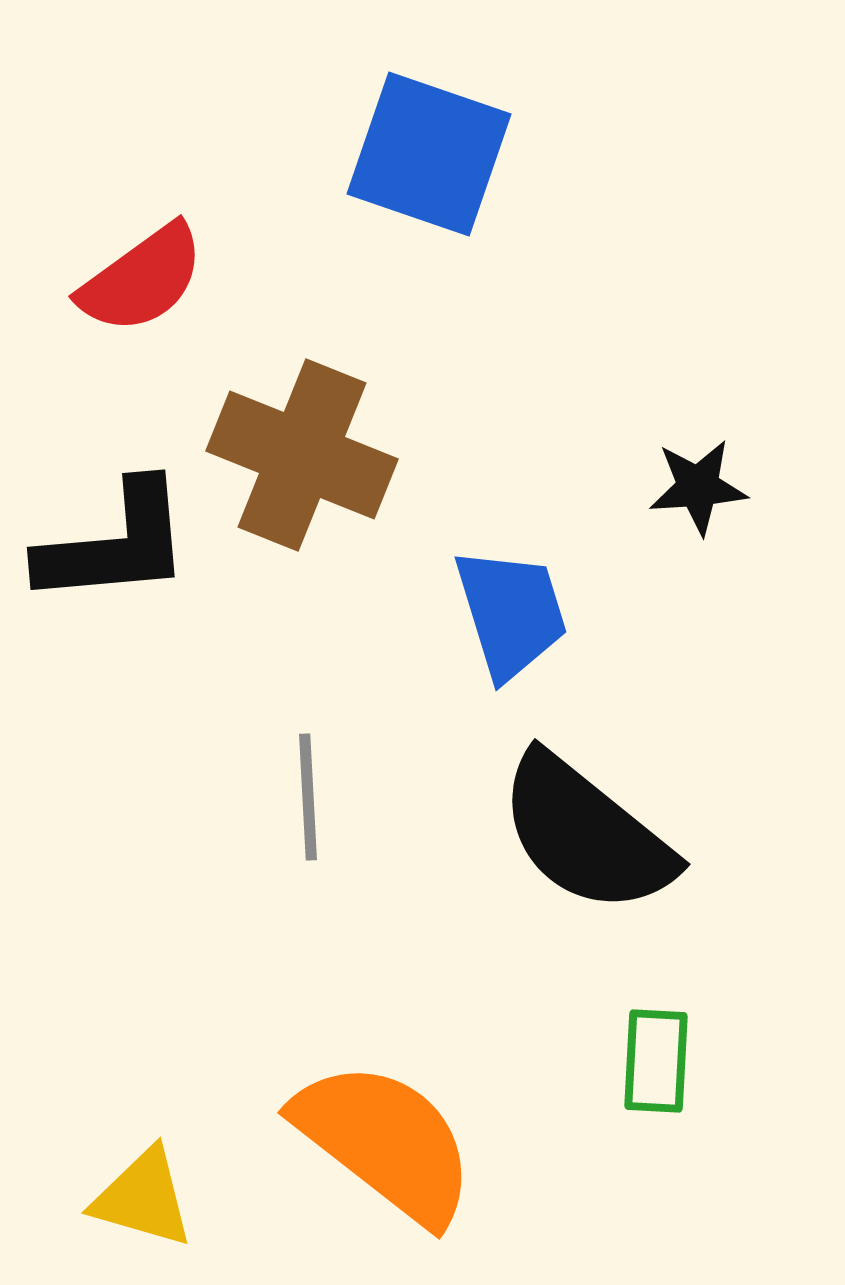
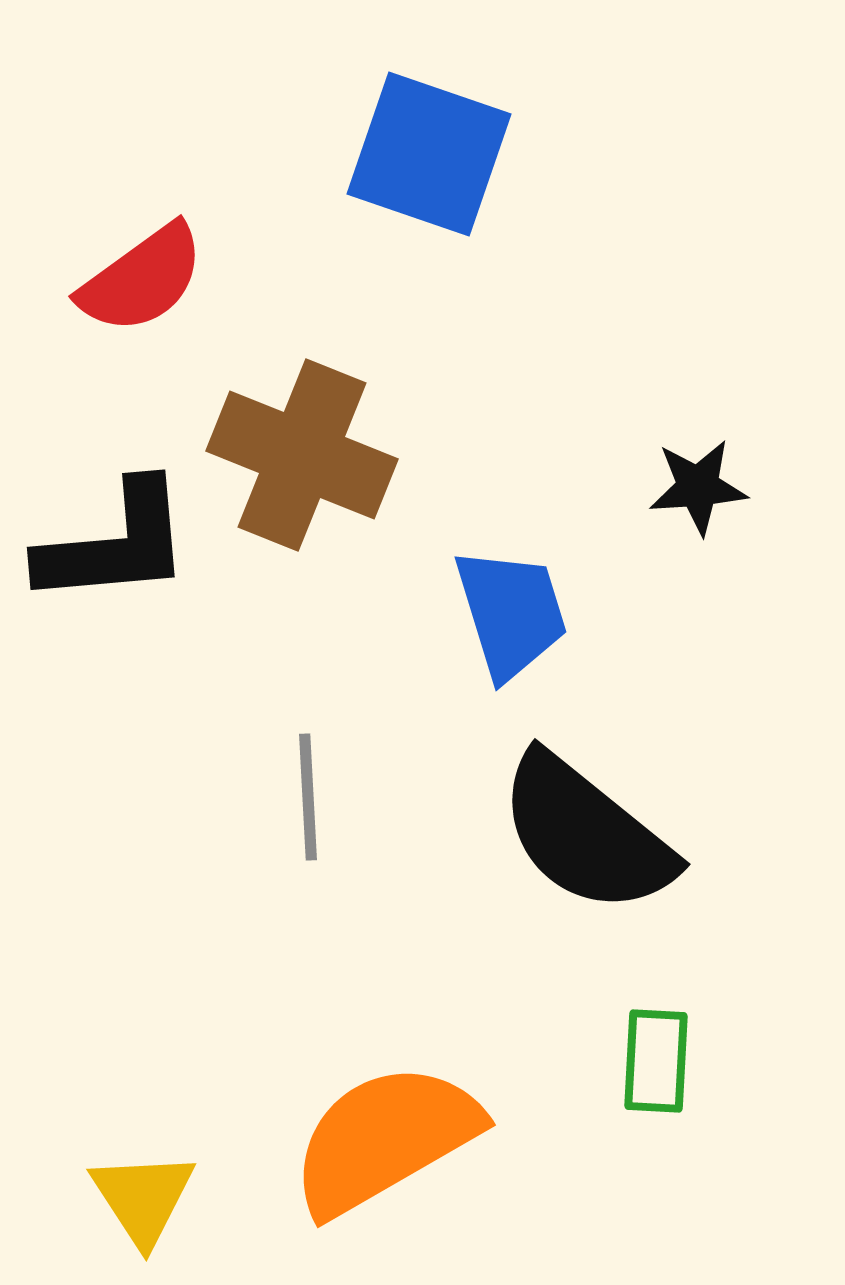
orange semicircle: moved 3 px up; rotated 68 degrees counterclockwise
yellow triangle: rotated 41 degrees clockwise
